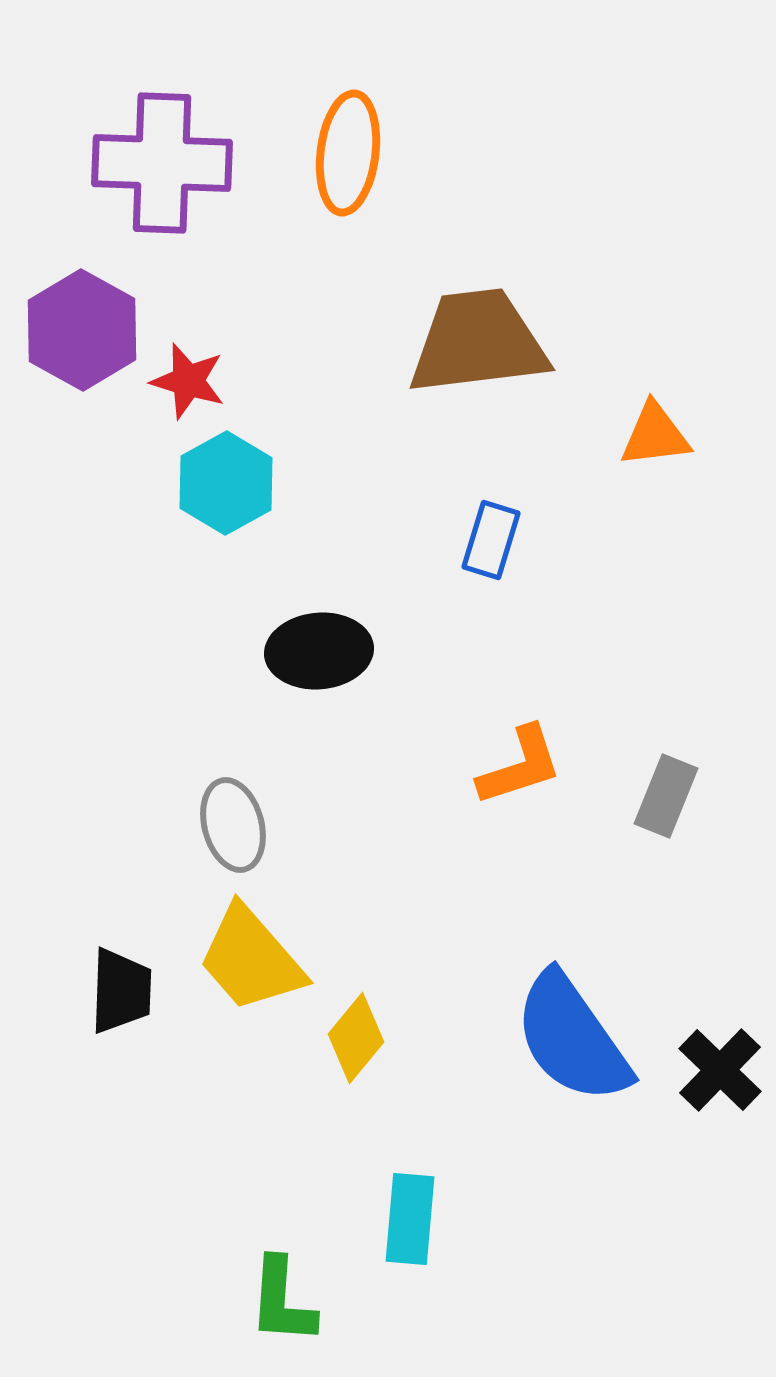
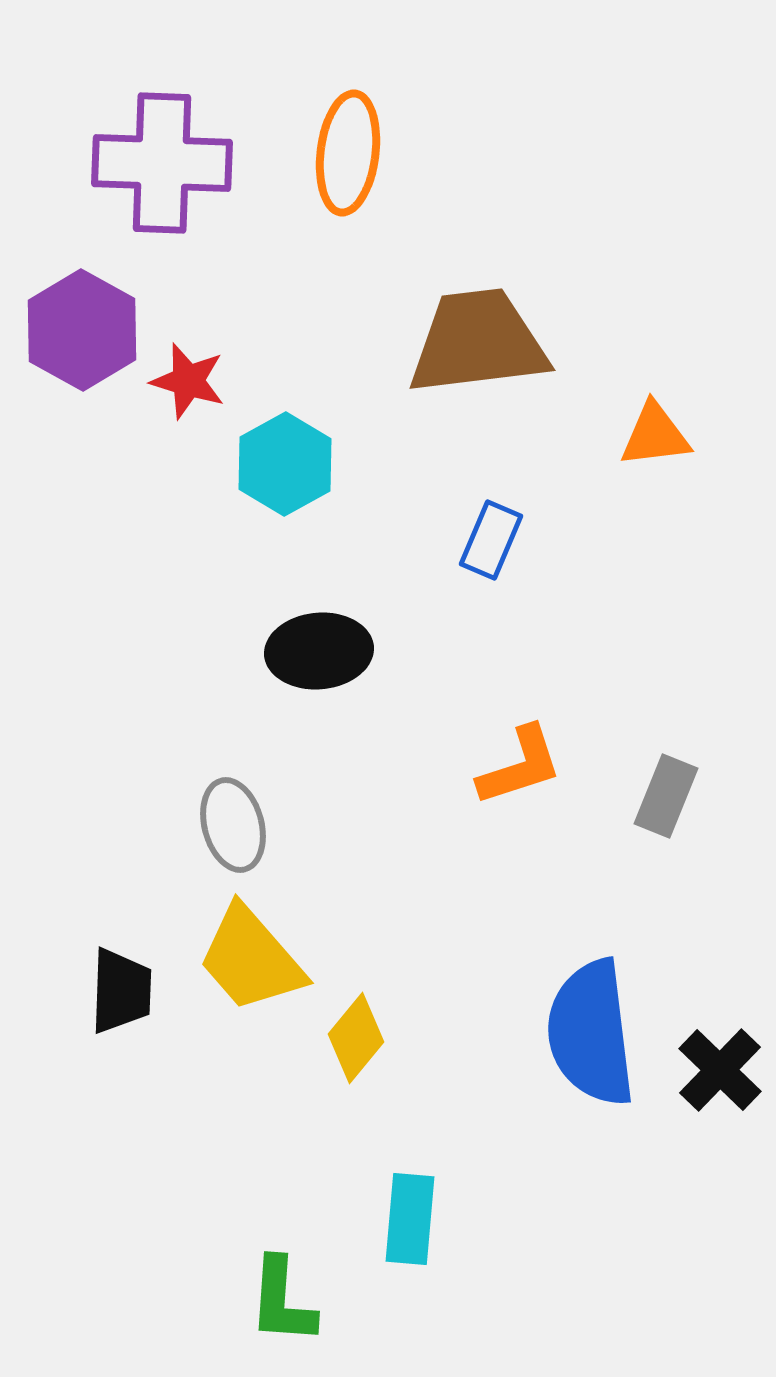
cyan hexagon: moved 59 px right, 19 px up
blue rectangle: rotated 6 degrees clockwise
blue semicircle: moved 19 px right, 5 px up; rotated 28 degrees clockwise
